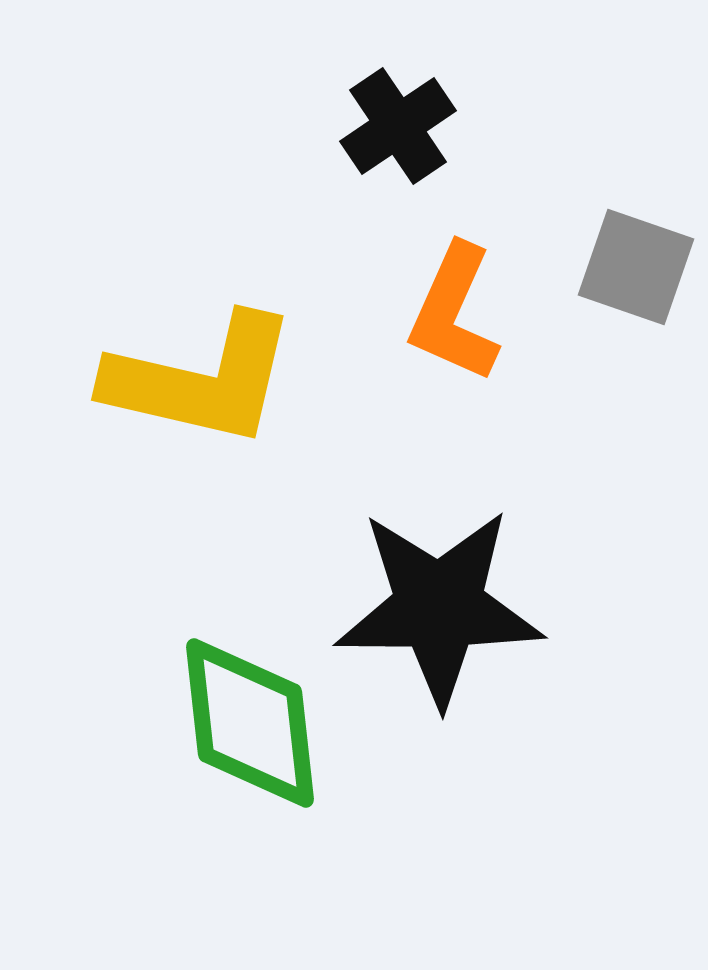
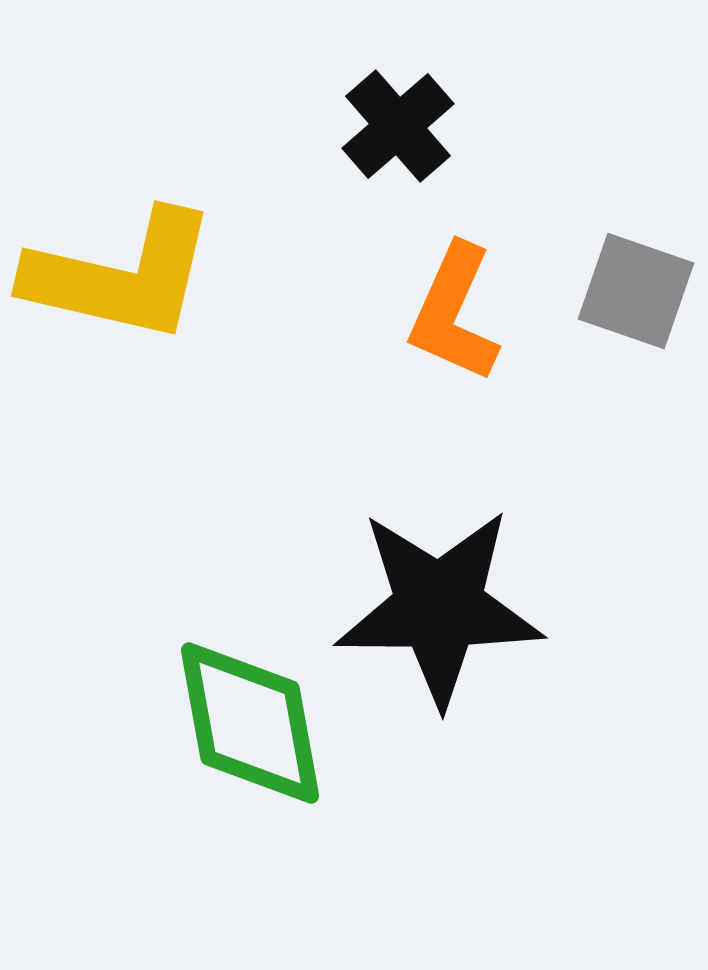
black cross: rotated 7 degrees counterclockwise
gray square: moved 24 px down
yellow L-shape: moved 80 px left, 104 px up
green diamond: rotated 4 degrees counterclockwise
